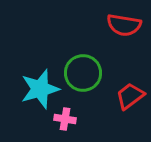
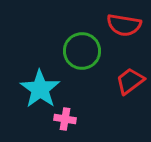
green circle: moved 1 px left, 22 px up
cyan star: rotated 21 degrees counterclockwise
red trapezoid: moved 15 px up
